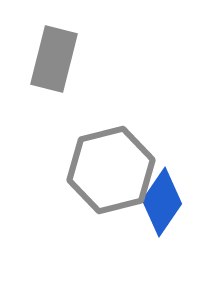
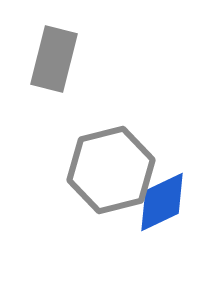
blue diamond: rotated 30 degrees clockwise
